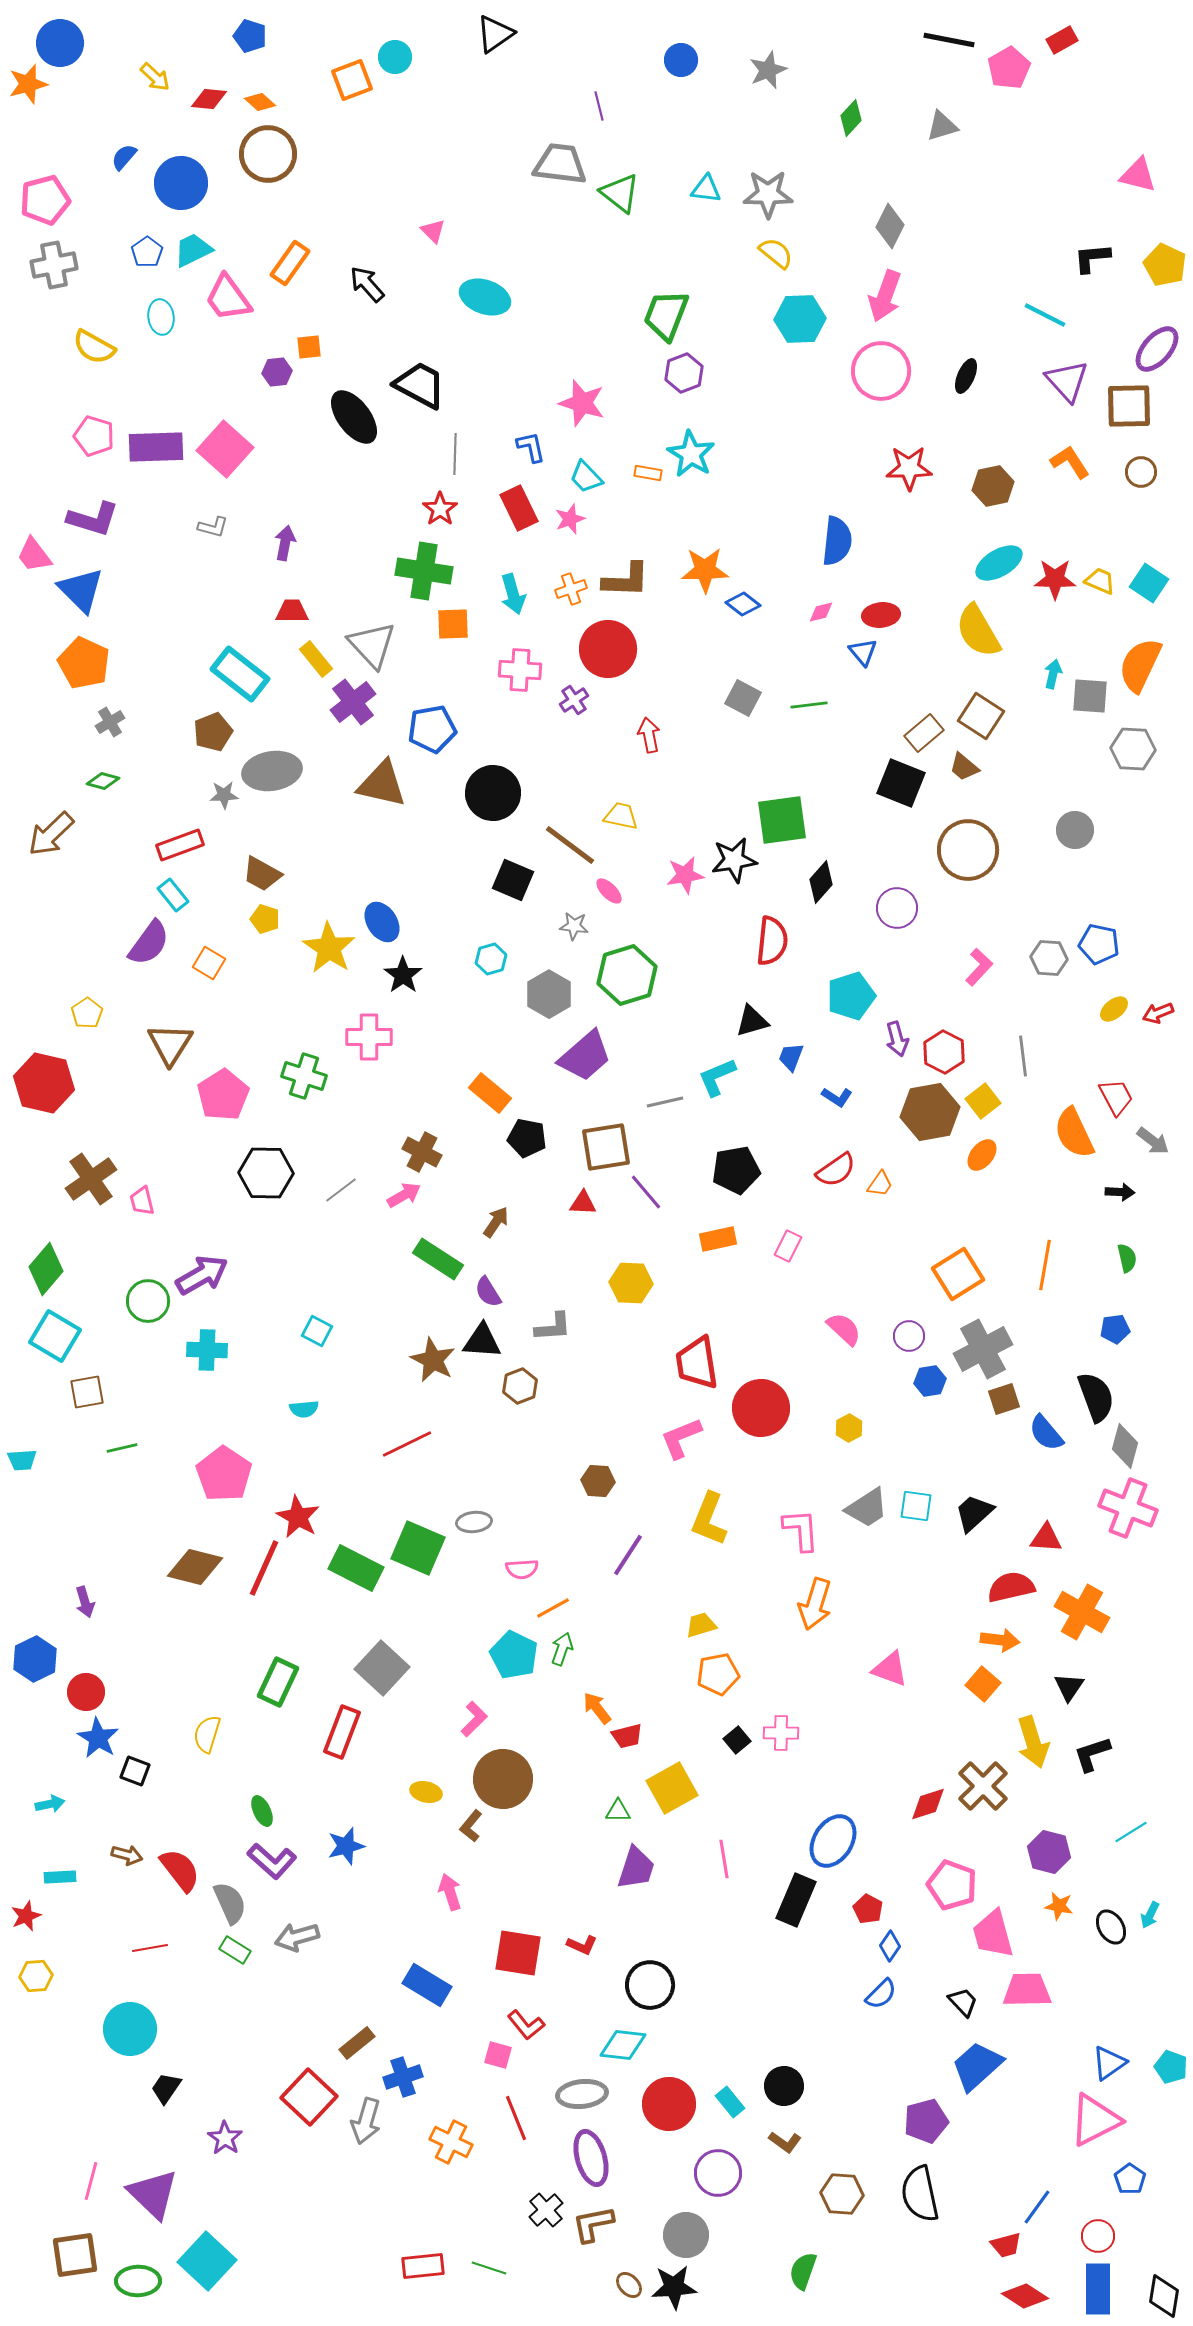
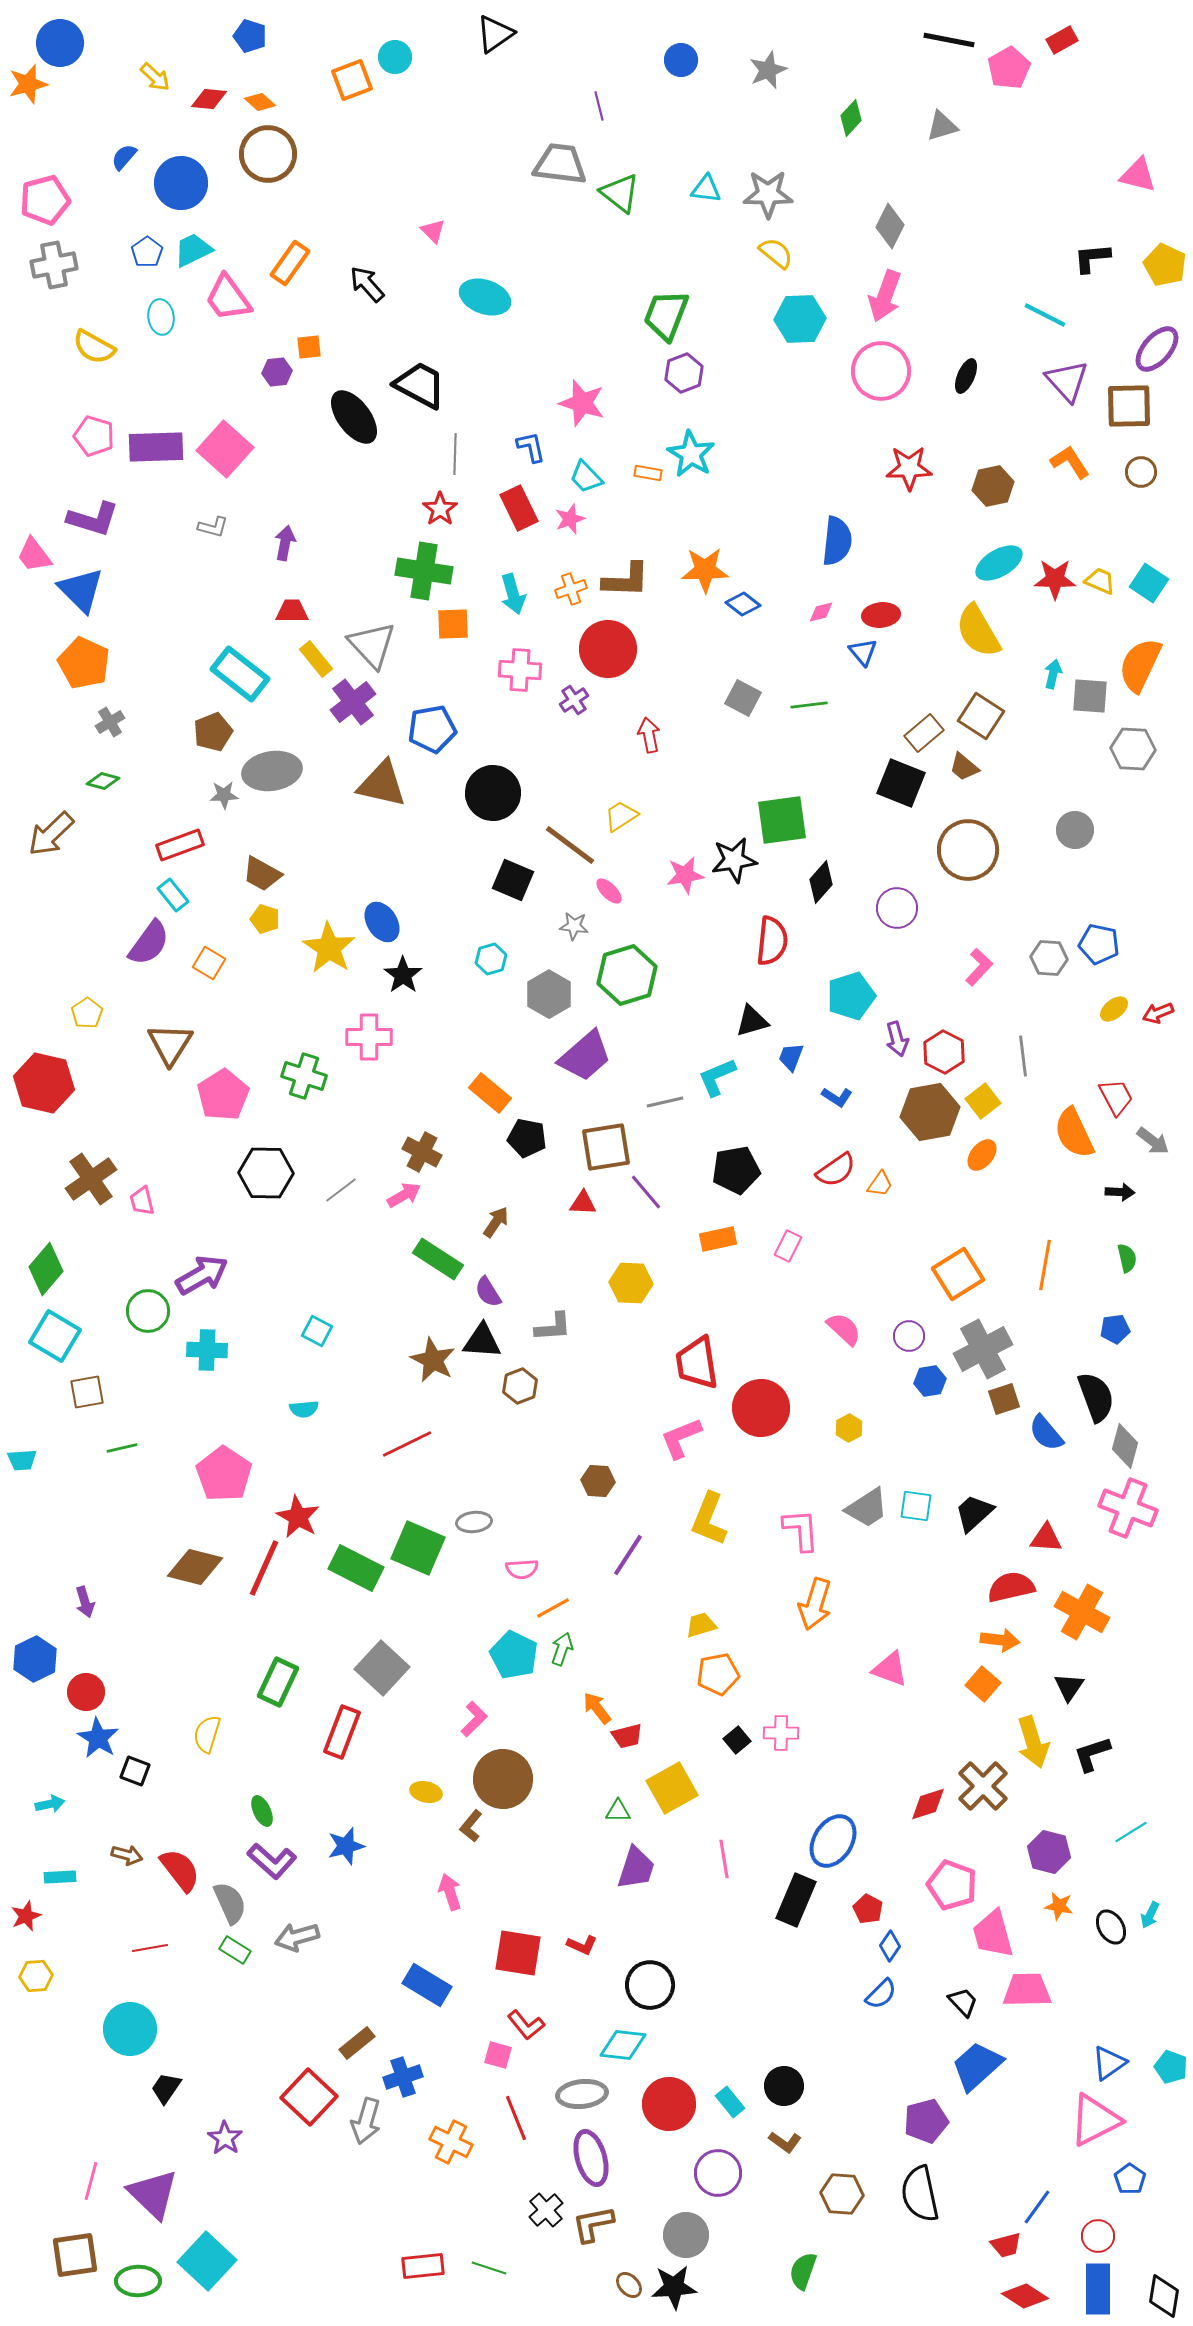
yellow trapezoid at (621, 816): rotated 45 degrees counterclockwise
green circle at (148, 1301): moved 10 px down
